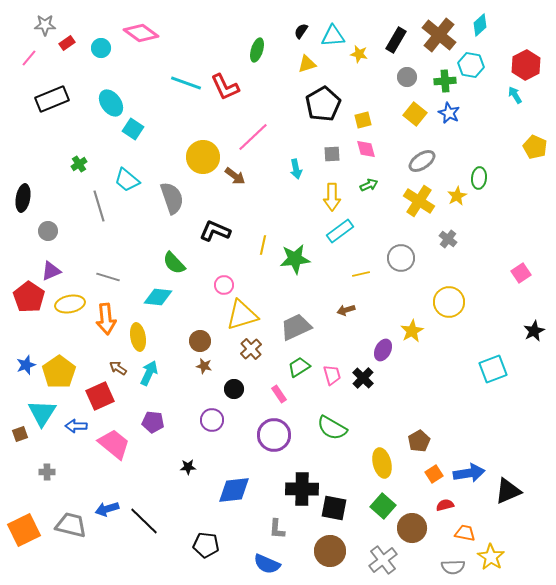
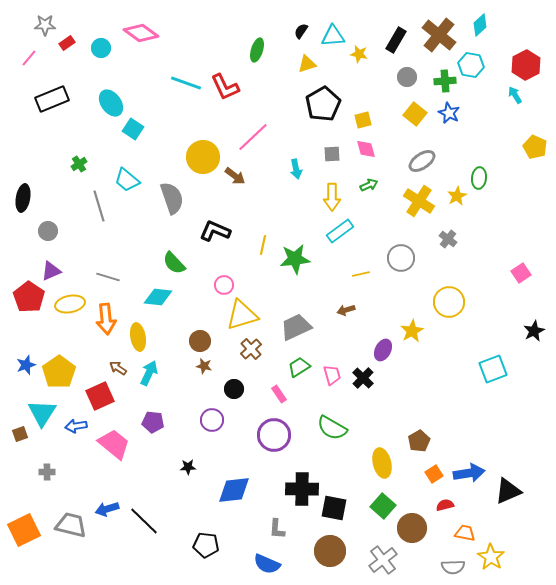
blue arrow at (76, 426): rotated 10 degrees counterclockwise
